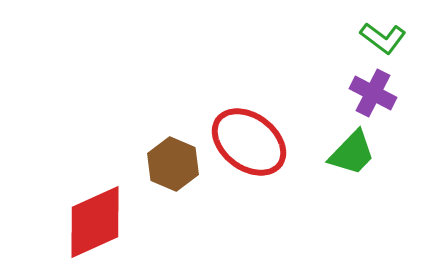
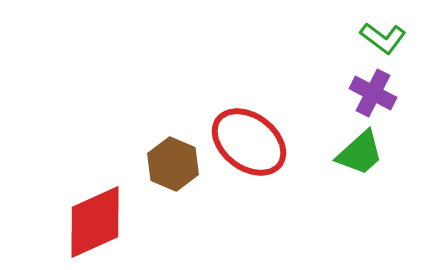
green trapezoid: moved 8 px right; rotated 4 degrees clockwise
